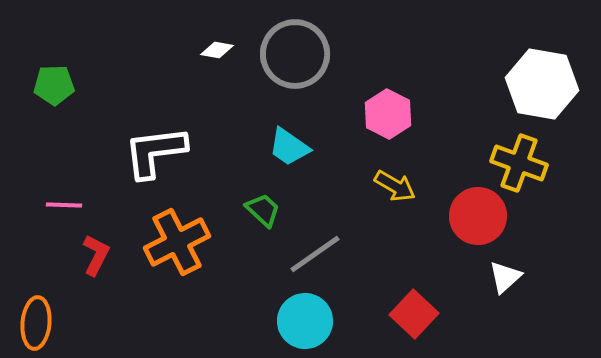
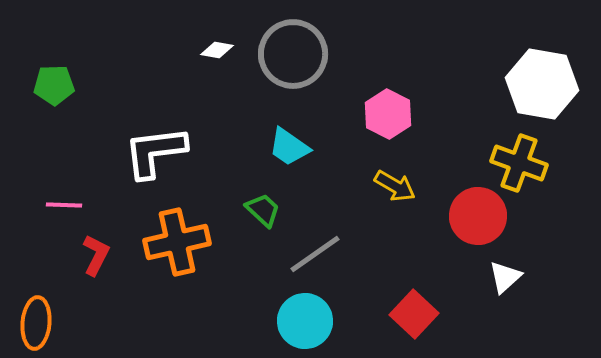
gray circle: moved 2 px left
orange cross: rotated 14 degrees clockwise
